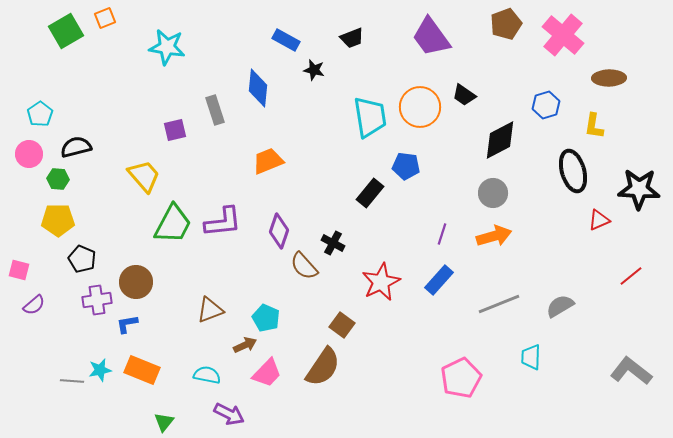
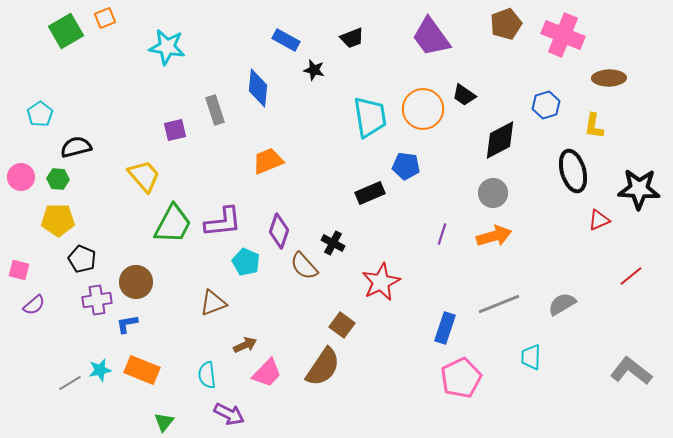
pink cross at (563, 35): rotated 18 degrees counterclockwise
orange circle at (420, 107): moved 3 px right, 2 px down
pink circle at (29, 154): moved 8 px left, 23 px down
black rectangle at (370, 193): rotated 28 degrees clockwise
blue rectangle at (439, 280): moved 6 px right, 48 px down; rotated 24 degrees counterclockwise
gray semicircle at (560, 306): moved 2 px right, 2 px up
brown triangle at (210, 310): moved 3 px right, 7 px up
cyan pentagon at (266, 318): moved 20 px left, 56 px up
cyan semicircle at (207, 375): rotated 108 degrees counterclockwise
gray line at (72, 381): moved 2 px left, 2 px down; rotated 35 degrees counterclockwise
